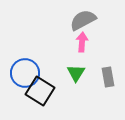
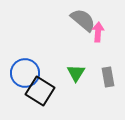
gray semicircle: rotated 68 degrees clockwise
pink arrow: moved 16 px right, 10 px up
